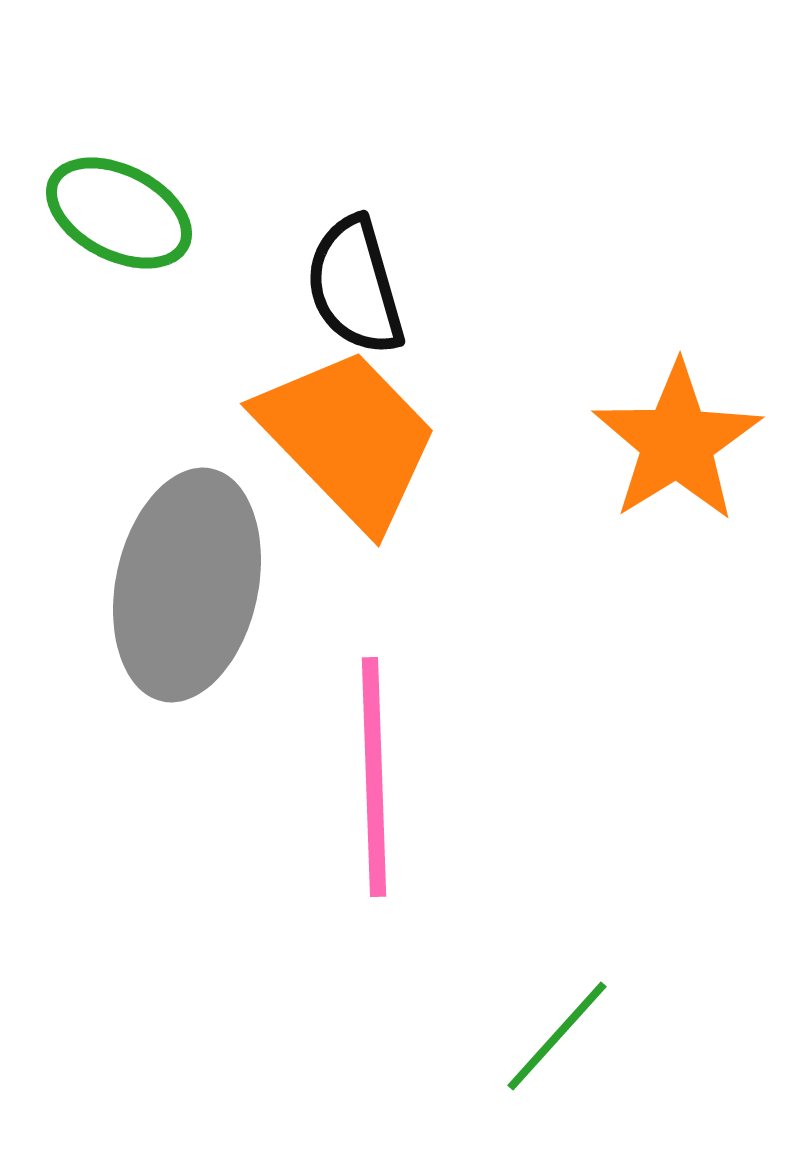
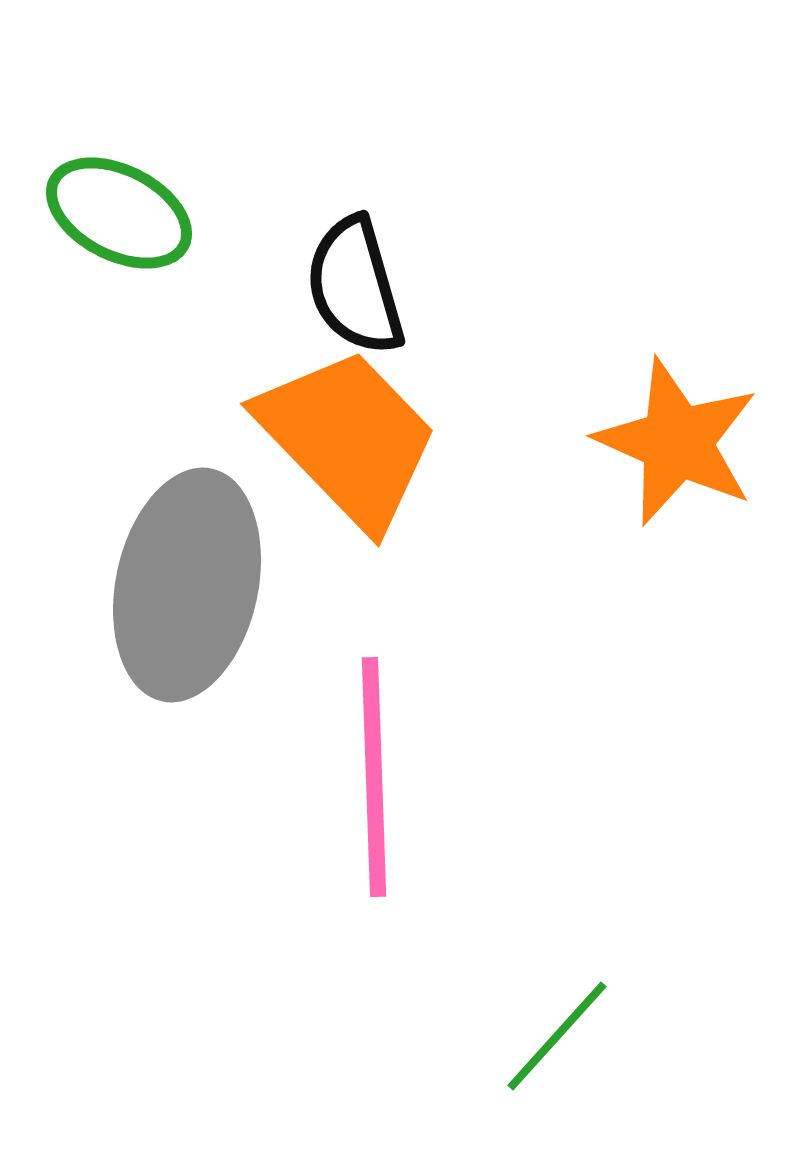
orange star: rotated 16 degrees counterclockwise
